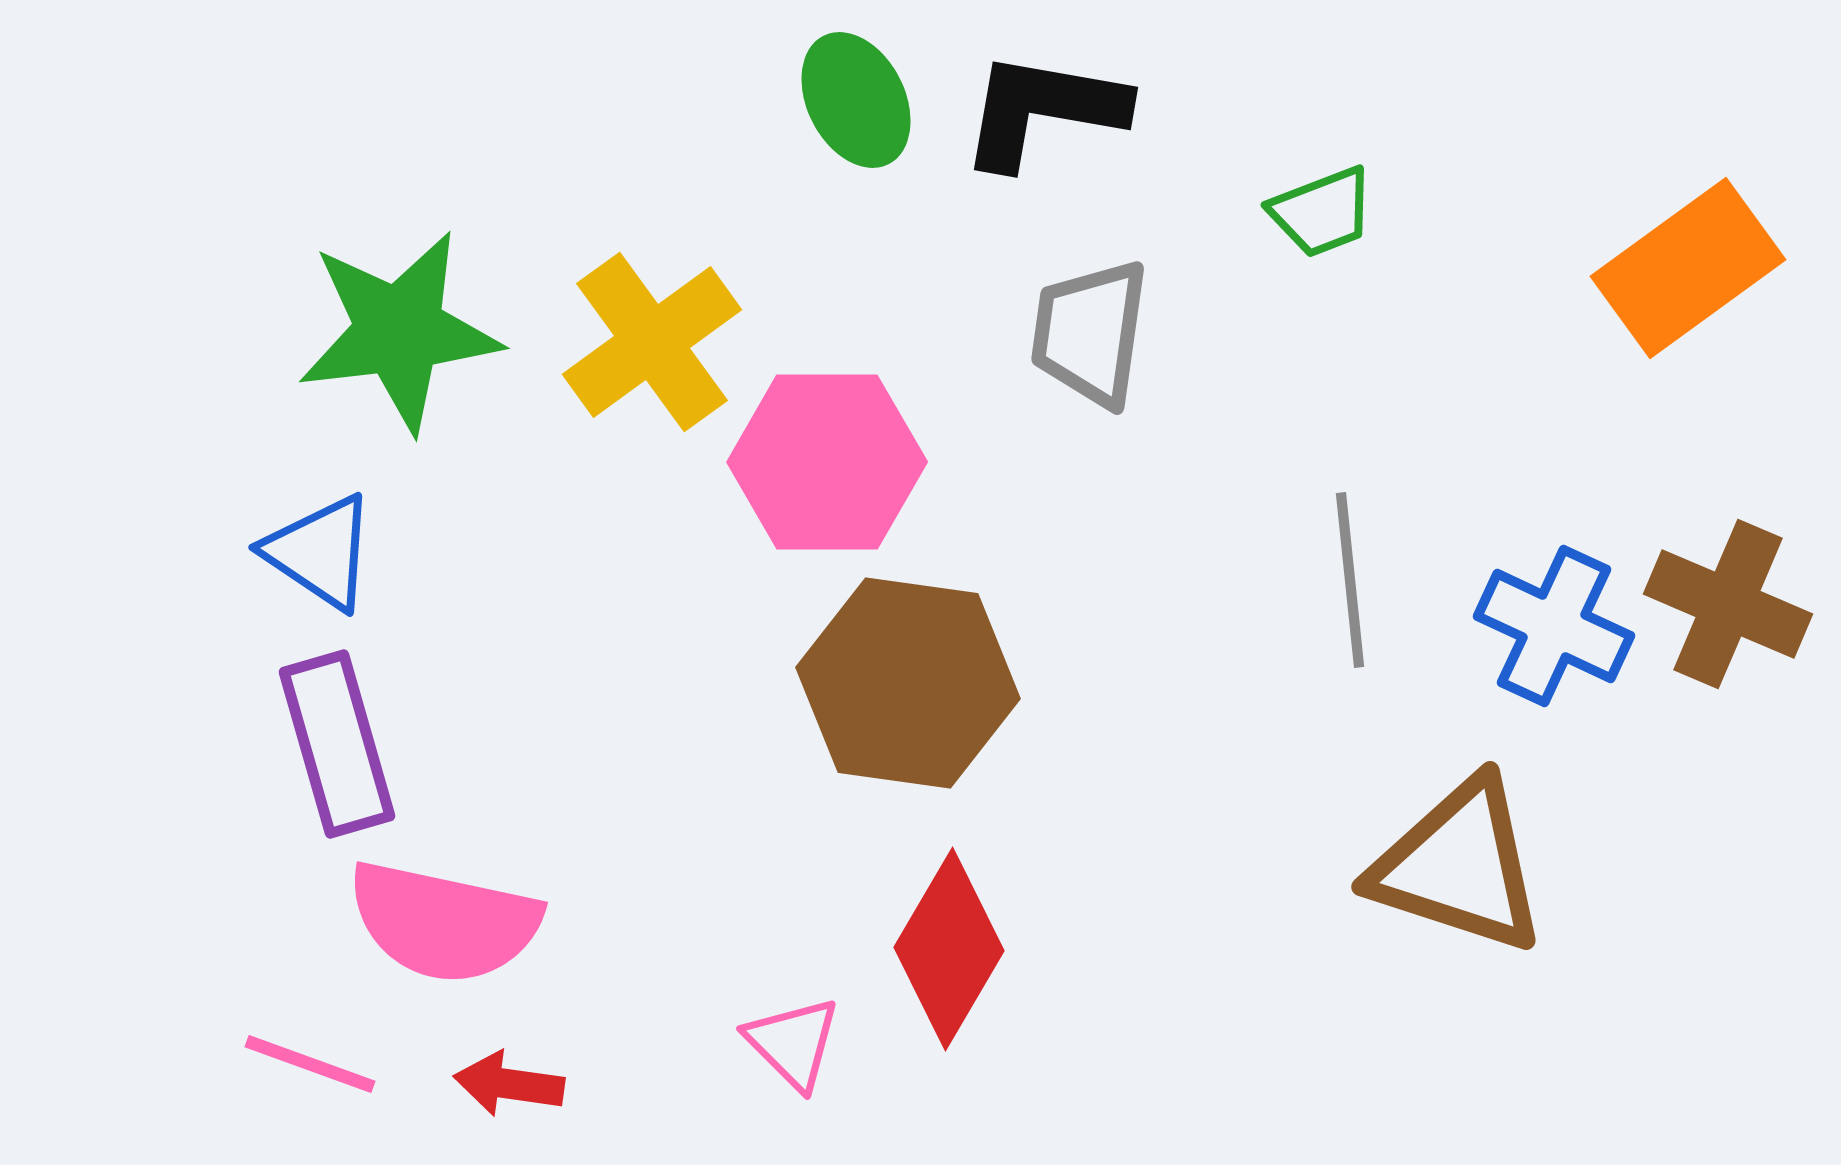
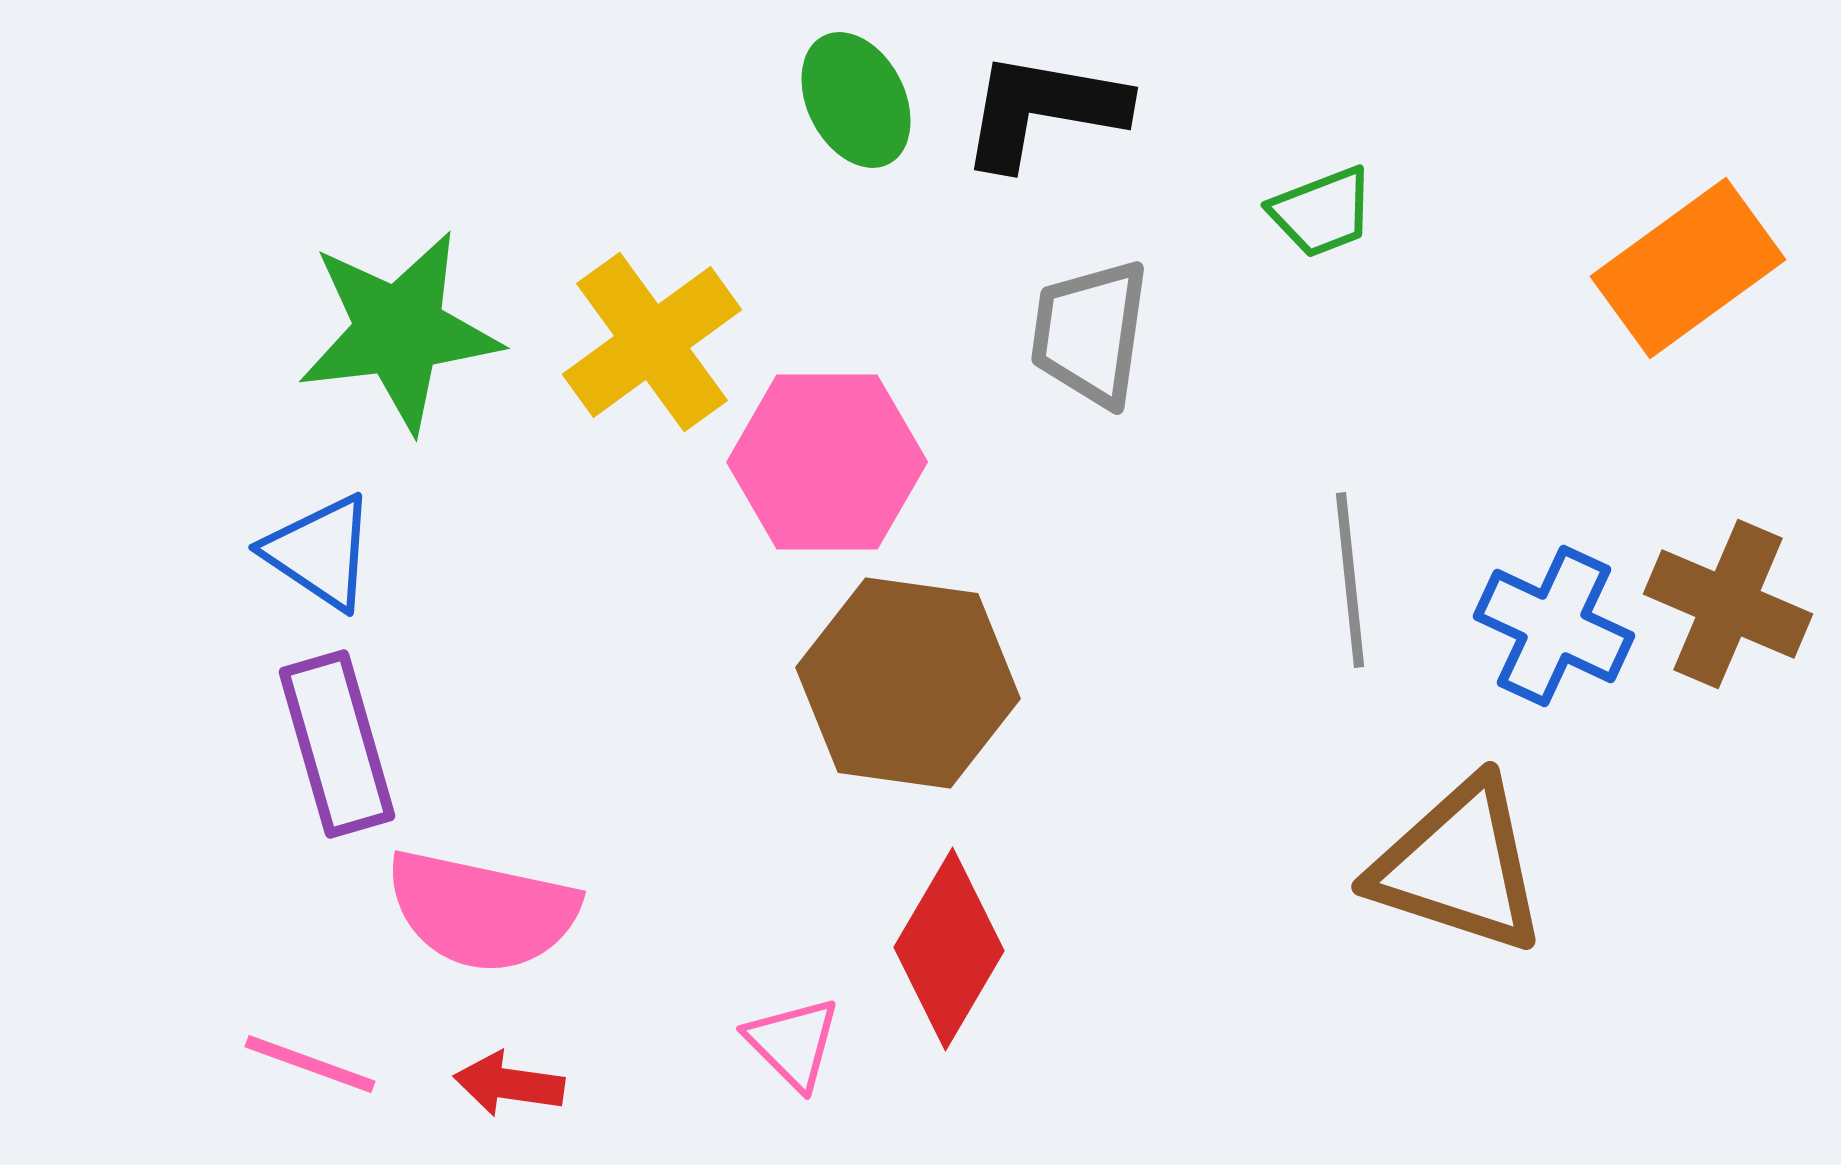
pink semicircle: moved 38 px right, 11 px up
